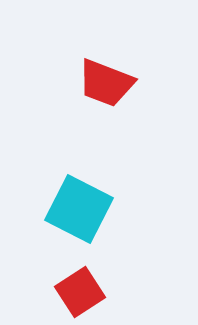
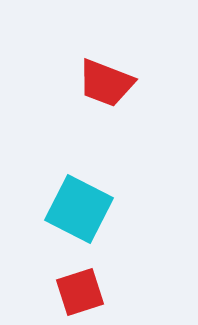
red square: rotated 15 degrees clockwise
